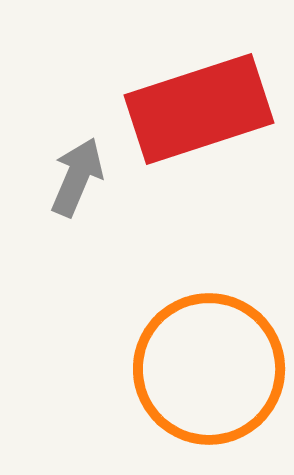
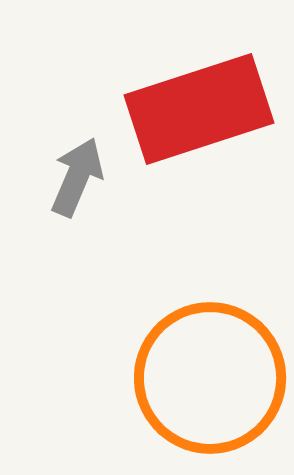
orange circle: moved 1 px right, 9 px down
